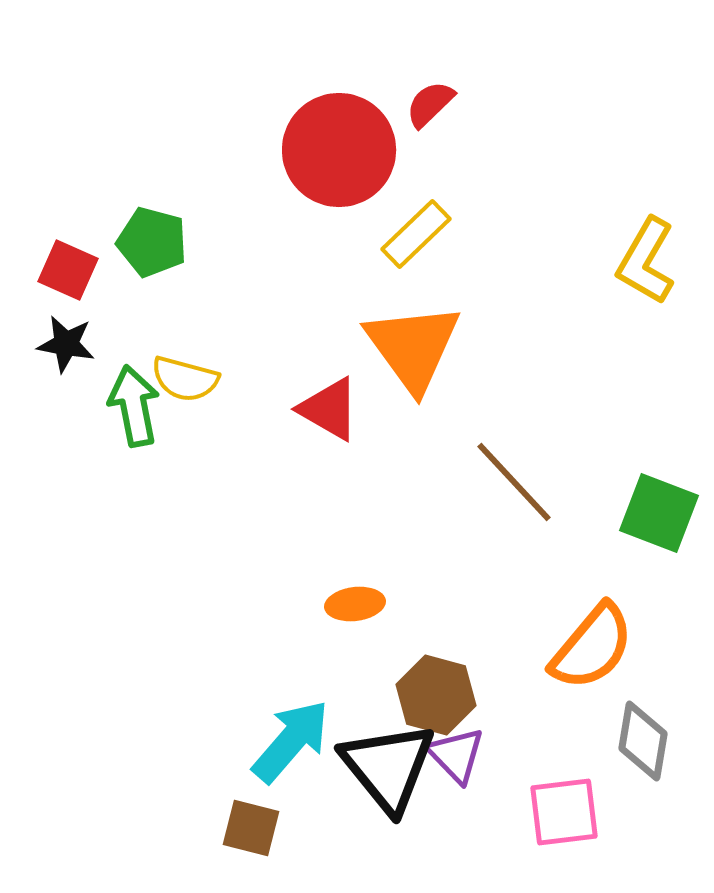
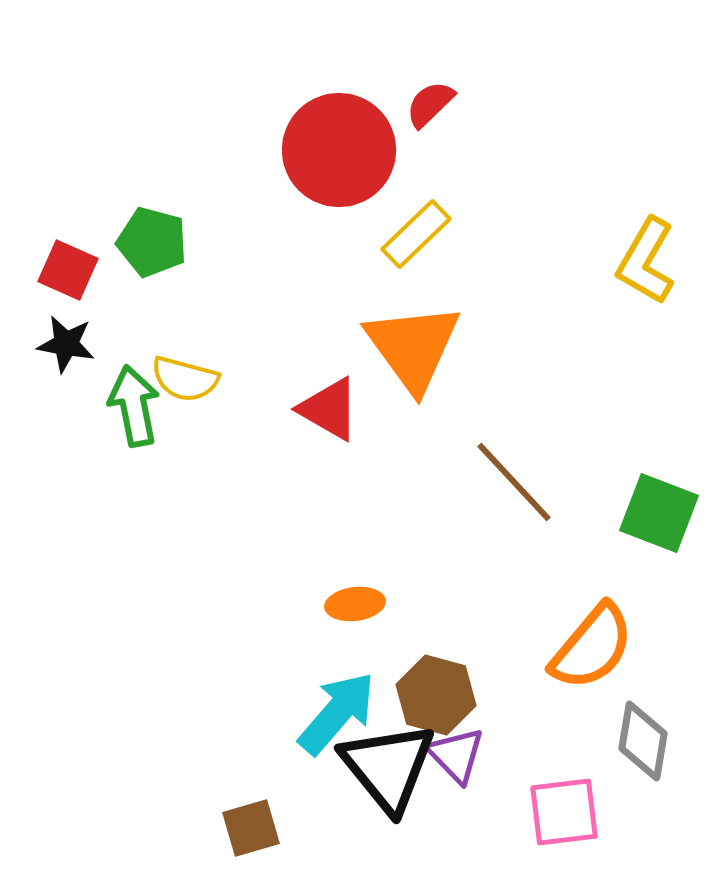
cyan arrow: moved 46 px right, 28 px up
brown square: rotated 30 degrees counterclockwise
